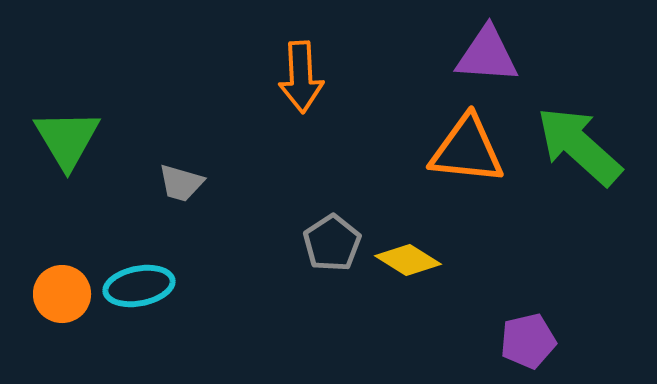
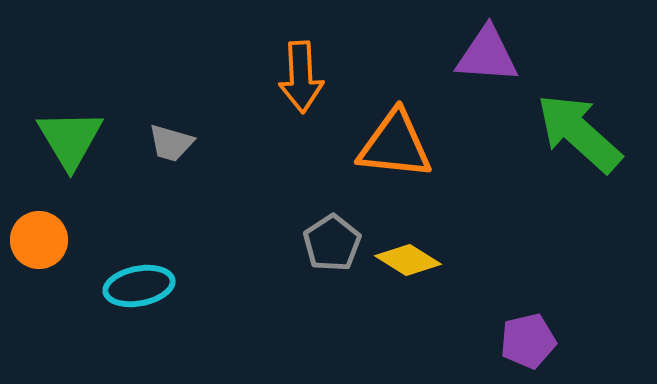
green triangle: moved 3 px right
green arrow: moved 13 px up
orange triangle: moved 72 px left, 5 px up
gray trapezoid: moved 10 px left, 40 px up
orange circle: moved 23 px left, 54 px up
